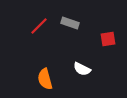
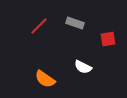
gray rectangle: moved 5 px right
white semicircle: moved 1 px right, 2 px up
orange semicircle: rotated 40 degrees counterclockwise
